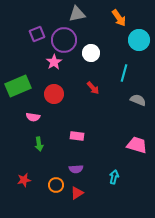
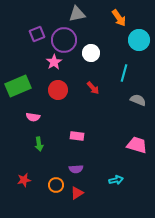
red circle: moved 4 px right, 4 px up
cyan arrow: moved 2 px right, 3 px down; rotated 64 degrees clockwise
